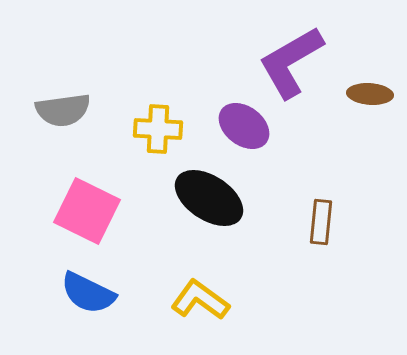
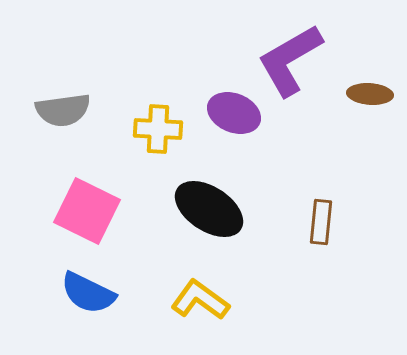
purple L-shape: moved 1 px left, 2 px up
purple ellipse: moved 10 px left, 13 px up; rotated 15 degrees counterclockwise
black ellipse: moved 11 px down
